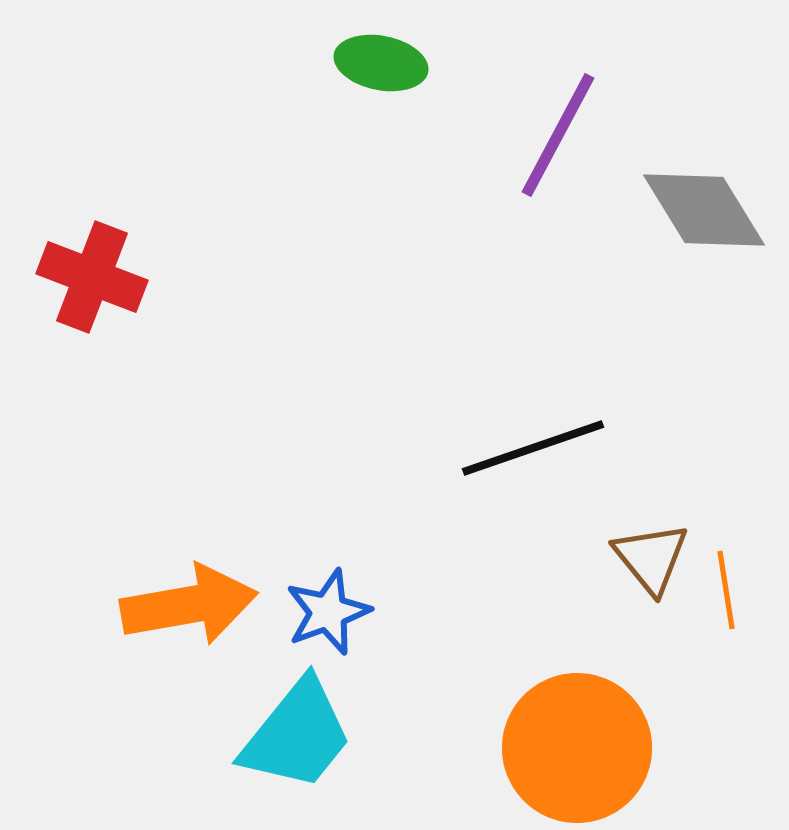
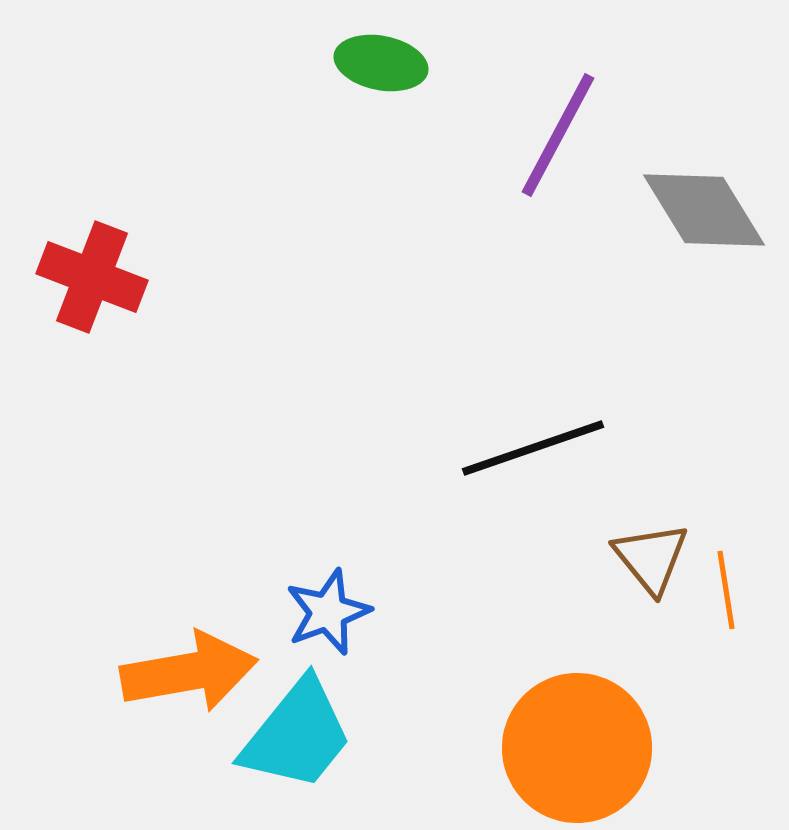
orange arrow: moved 67 px down
